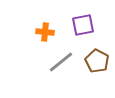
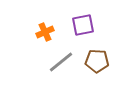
orange cross: rotated 30 degrees counterclockwise
brown pentagon: rotated 25 degrees counterclockwise
